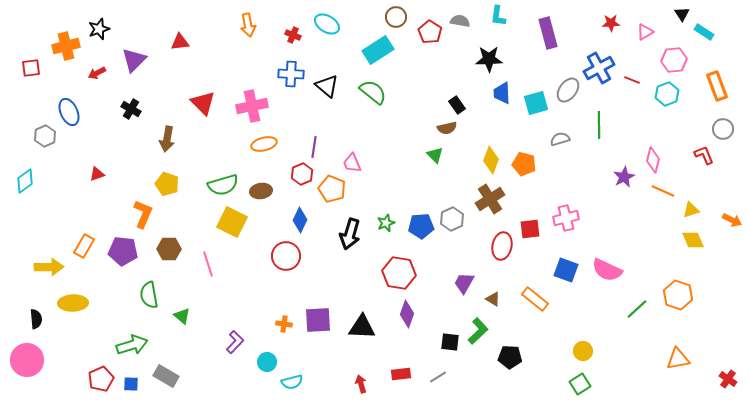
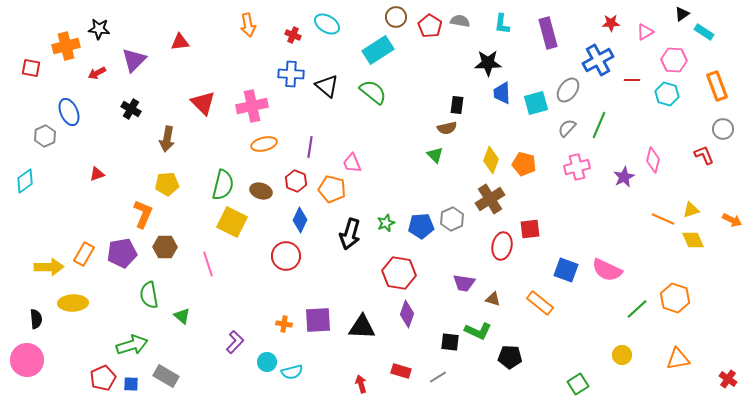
black triangle at (682, 14): rotated 28 degrees clockwise
cyan L-shape at (498, 16): moved 4 px right, 8 px down
black star at (99, 29): rotated 25 degrees clockwise
red pentagon at (430, 32): moved 6 px up
black star at (489, 59): moved 1 px left, 4 px down
pink hexagon at (674, 60): rotated 10 degrees clockwise
red square at (31, 68): rotated 18 degrees clockwise
blue cross at (599, 68): moved 1 px left, 8 px up
red line at (632, 80): rotated 21 degrees counterclockwise
cyan hexagon at (667, 94): rotated 25 degrees counterclockwise
black rectangle at (457, 105): rotated 42 degrees clockwise
green line at (599, 125): rotated 24 degrees clockwise
gray semicircle at (560, 139): moved 7 px right, 11 px up; rotated 30 degrees counterclockwise
purple line at (314, 147): moved 4 px left
red hexagon at (302, 174): moved 6 px left, 7 px down; rotated 15 degrees counterclockwise
yellow pentagon at (167, 184): rotated 25 degrees counterclockwise
green semicircle at (223, 185): rotated 60 degrees counterclockwise
orange pentagon at (332, 189): rotated 8 degrees counterclockwise
brown ellipse at (261, 191): rotated 25 degrees clockwise
orange line at (663, 191): moved 28 px down
pink cross at (566, 218): moved 11 px right, 51 px up
orange rectangle at (84, 246): moved 8 px down
brown hexagon at (169, 249): moved 4 px left, 2 px up
purple pentagon at (123, 251): moved 1 px left, 2 px down; rotated 16 degrees counterclockwise
purple trapezoid at (464, 283): rotated 110 degrees counterclockwise
orange hexagon at (678, 295): moved 3 px left, 3 px down
brown triangle at (493, 299): rotated 14 degrees counterclockwise
orange rectangle at (535, 299): moved 5 px right, 4 px down
green L-shape at (478, 331): rotated 68 degrees clockwise
yellow circle at (583, 351): moved 39 px right, 4 px down
red rectangle at (401, 374): moved 3 px up; rotated 24 degrees clockwise
red pentagon at (101, 379): moved 2 px right, 1 px up
cyan semicircle at (292, 382): moved 10 px up
green square at (580, 384): moved 2 px left
